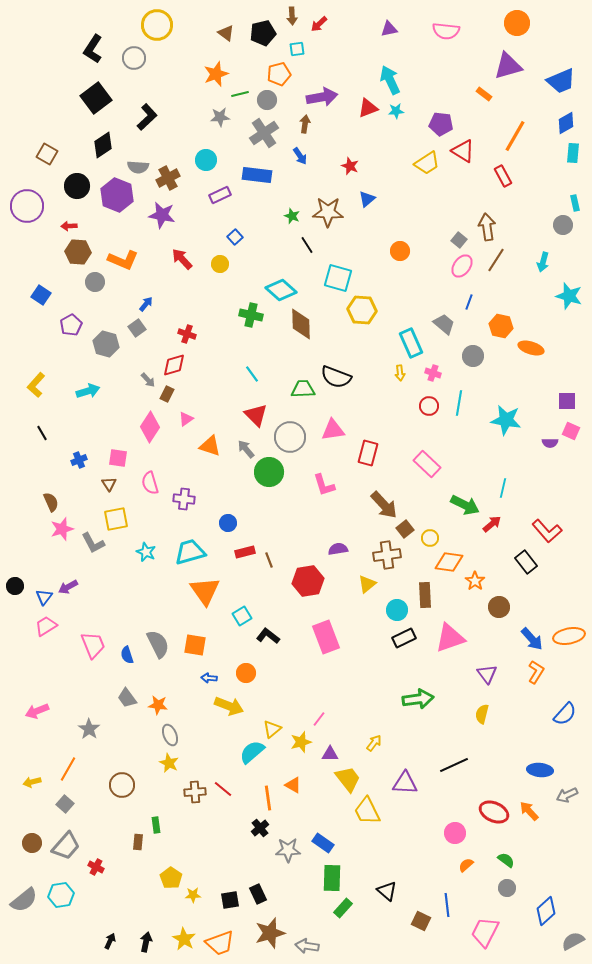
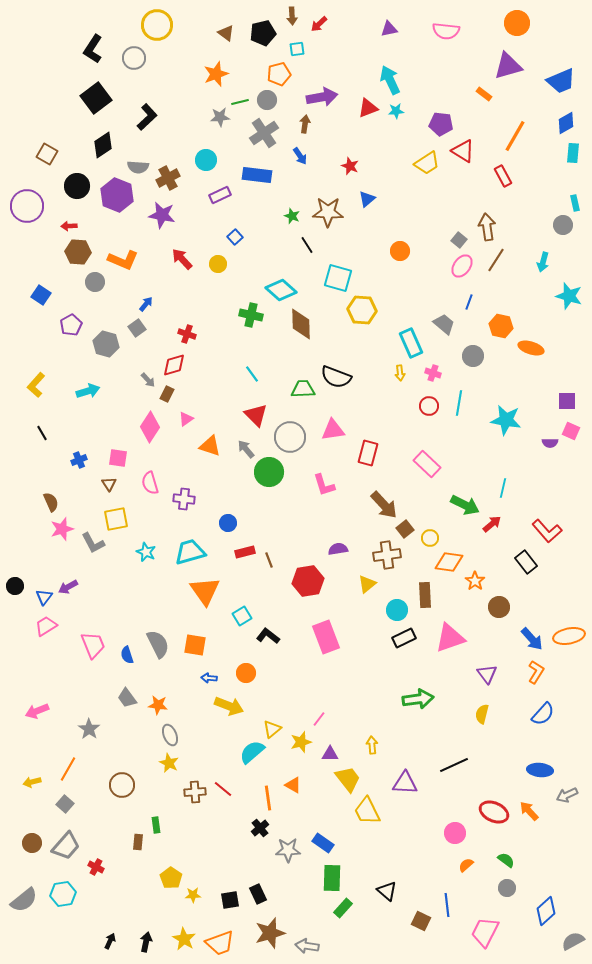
green line at (240, 94): moved 8 px down
yellow circle at (220, 264): moved 2 px left
blue semicircle at (565, 714): moved 22 px left
yellow arrow at (374, 743): moved 2 px left, 2 px down; rotated 42 degrees counterclockwise
cyan hexagon at (61, 895): moved 2 px right, 1 px up
